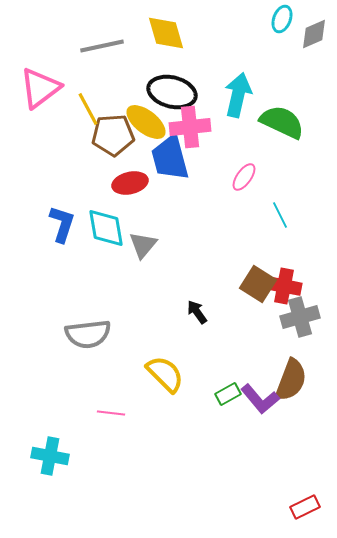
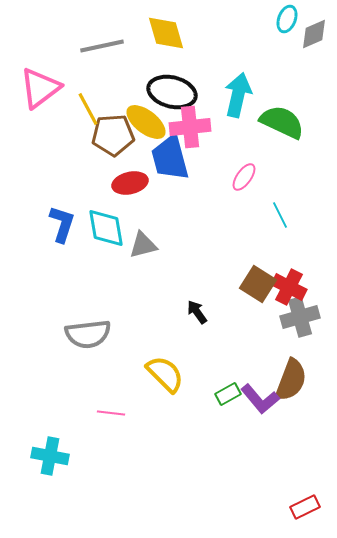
cyan ellipse: moved 5 px right
gray triangle: rotated 36 degrees clockwise
red cross: moved 5 px right, 1 px down; rotated 16 degrees clockwise
